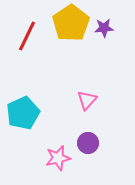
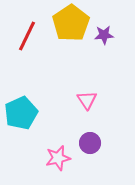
purple star: moved 7 px down
pink triangle: rotated 15 degrees counterclockwise
cyan pentagon: moved 2 px left
purple circle: moved 2 px right
